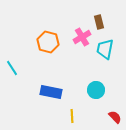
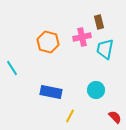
pink cross: rotated 18 degrees clockwise
yellow line: moved 2 px left; rotated 32 degrees clockwise
